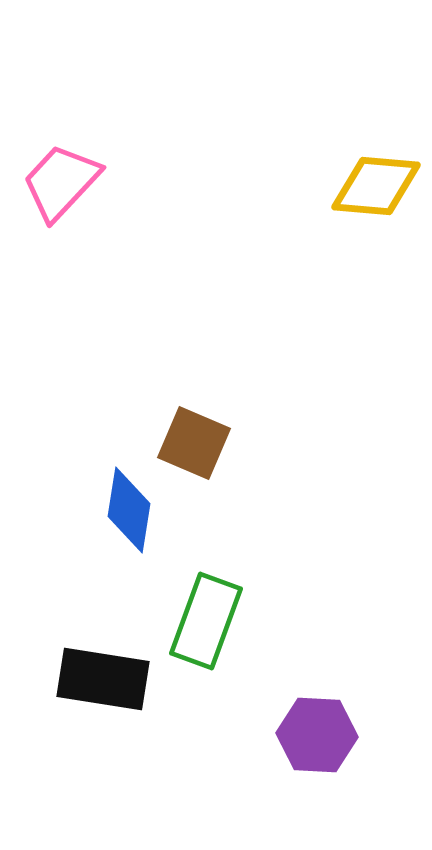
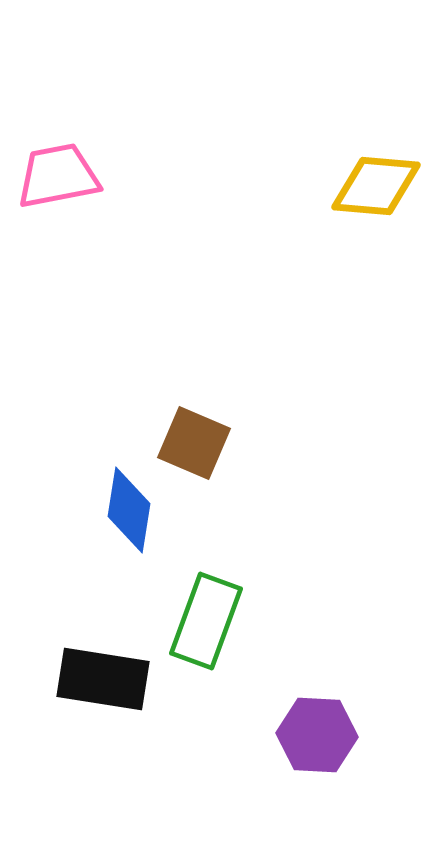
pink trapezoid: moved 3 px left, 6 px up; rotated 36 degrees clockwise
